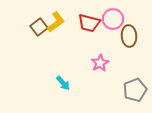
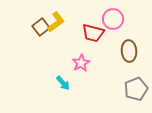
red trapezoid: moved 4 px right, 10 px down
brown square: moved 2 px right
brown ellipse: moved 15 px down
pink star: moved 19 px left
gray pentagon: moved 1 px right, 1 px up
